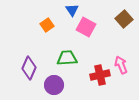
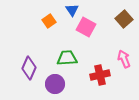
orange square: moved 2 px right, 4 px up
pink arrow: moved 3 px right, 6 px up
purple circle: moved 1 px right, 1 px up
